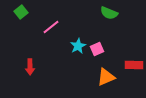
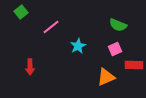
green semicircle: moved 9 px right, 12 px down
pink square: moved 18 px right
